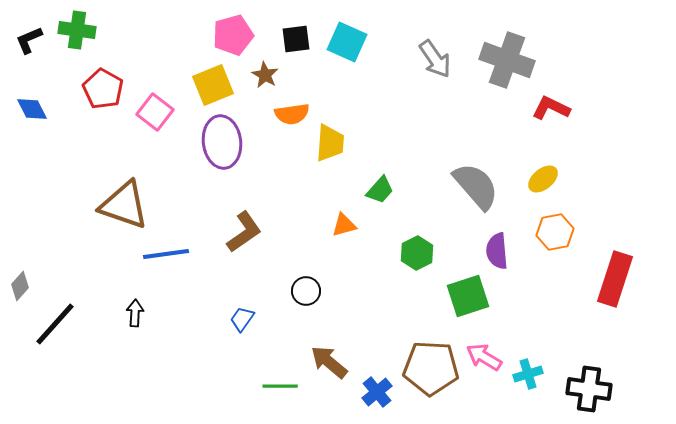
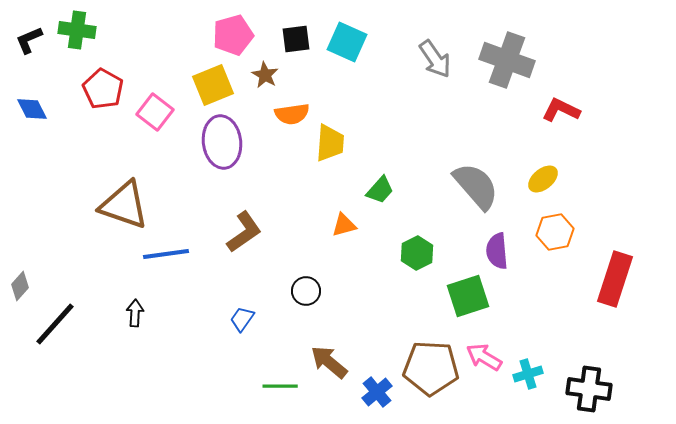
red L-shape: moved 10 px right, 2 px down
